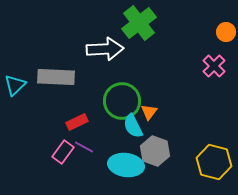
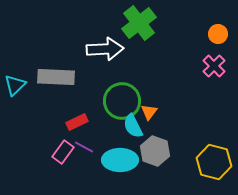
orange circle: moved 8 px left, 2 px down
cyan ellipse: moved 6 px left, 5 px up; rotated 8 degrees counterclockwise
